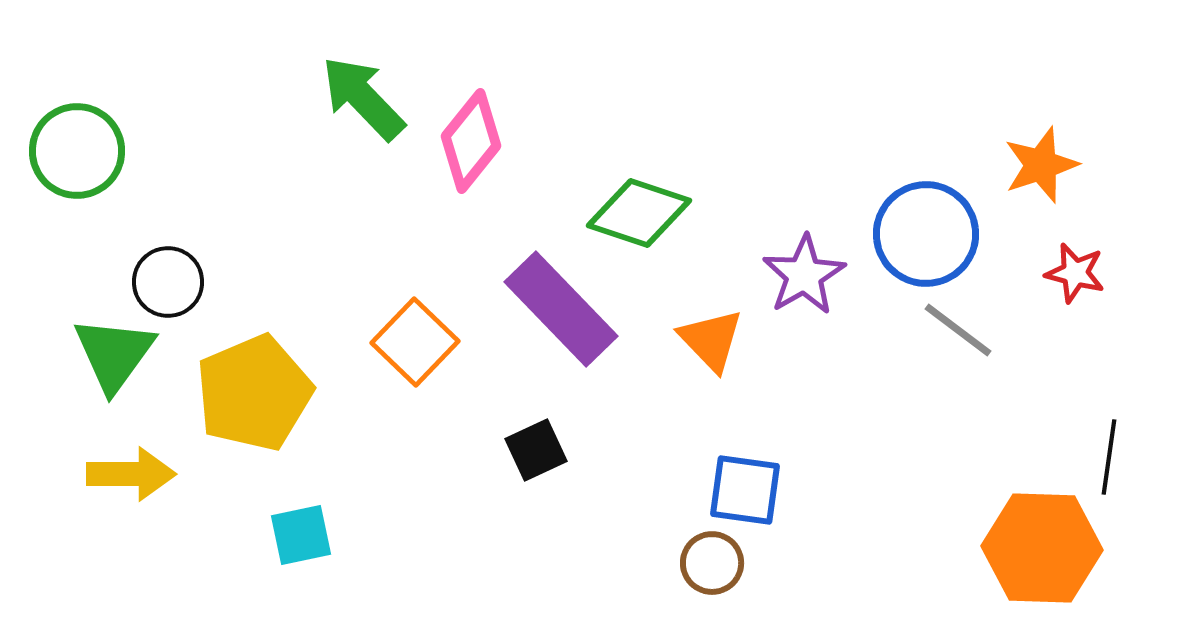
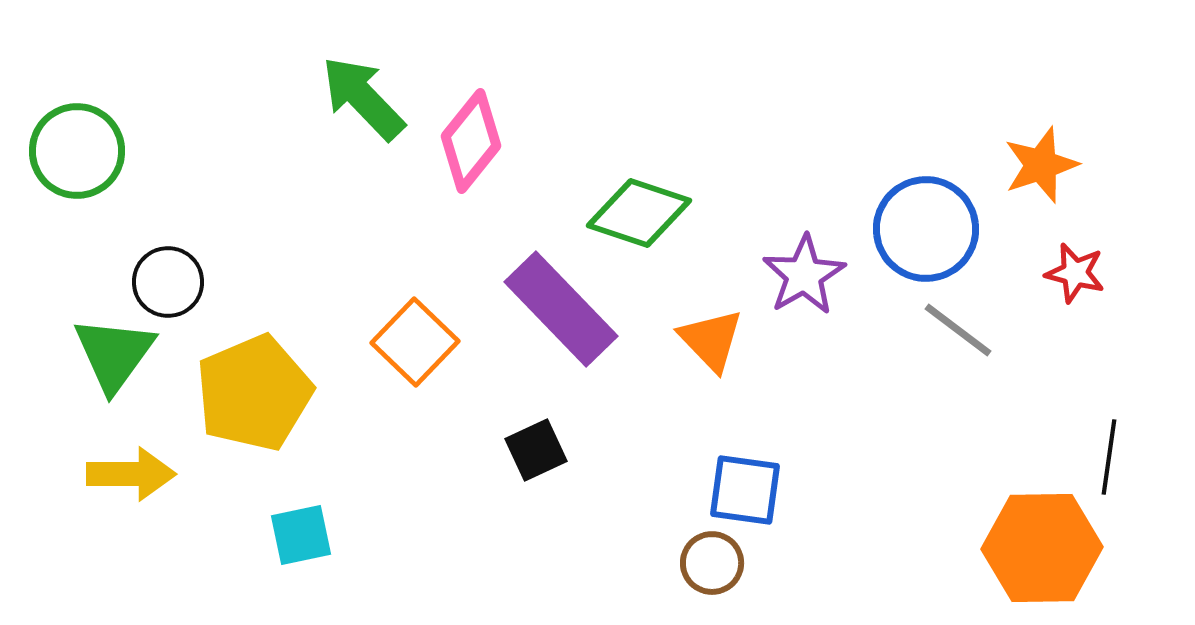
blue circle: moved 5 px up
orange hexagon: rotated 3 degrees counterclockwise
